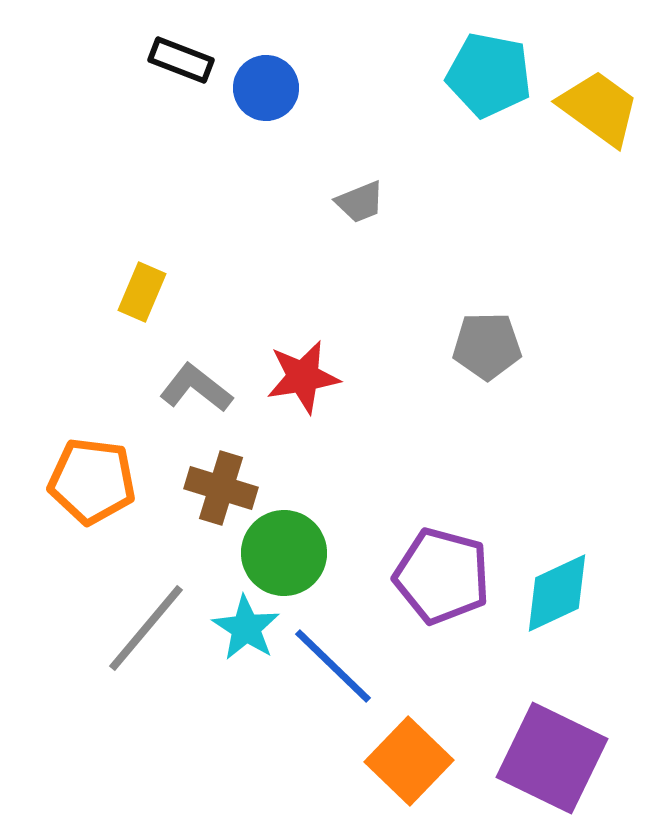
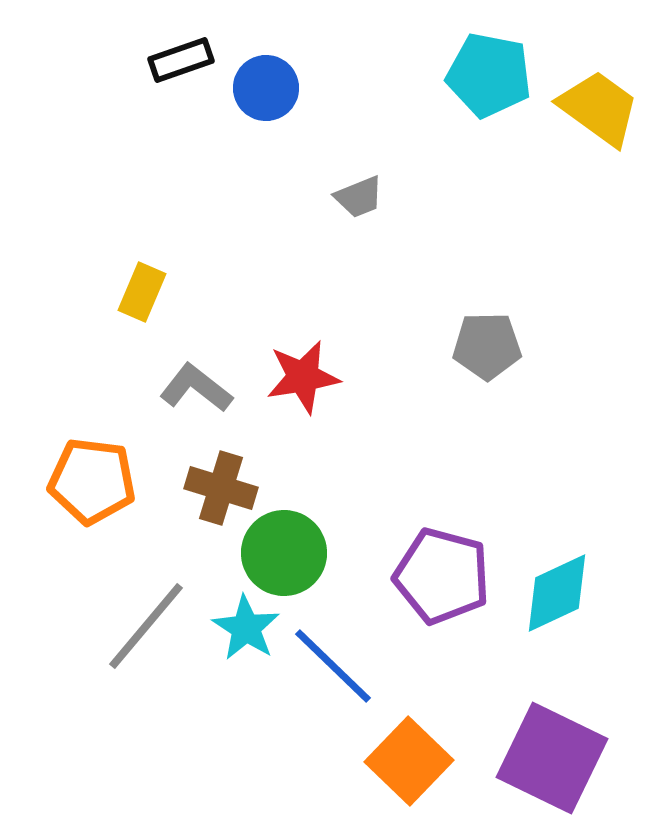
black rectangle: rotated 40 degrees counterclockwise
gray trapezoid: moved 1 px left, 5 px up
gray line: moved 2 px up
